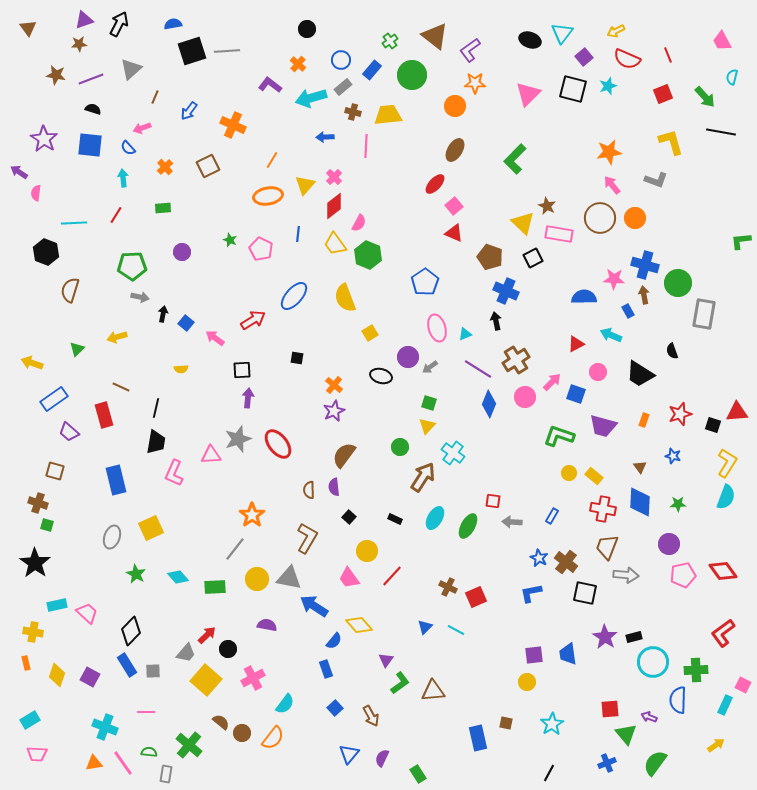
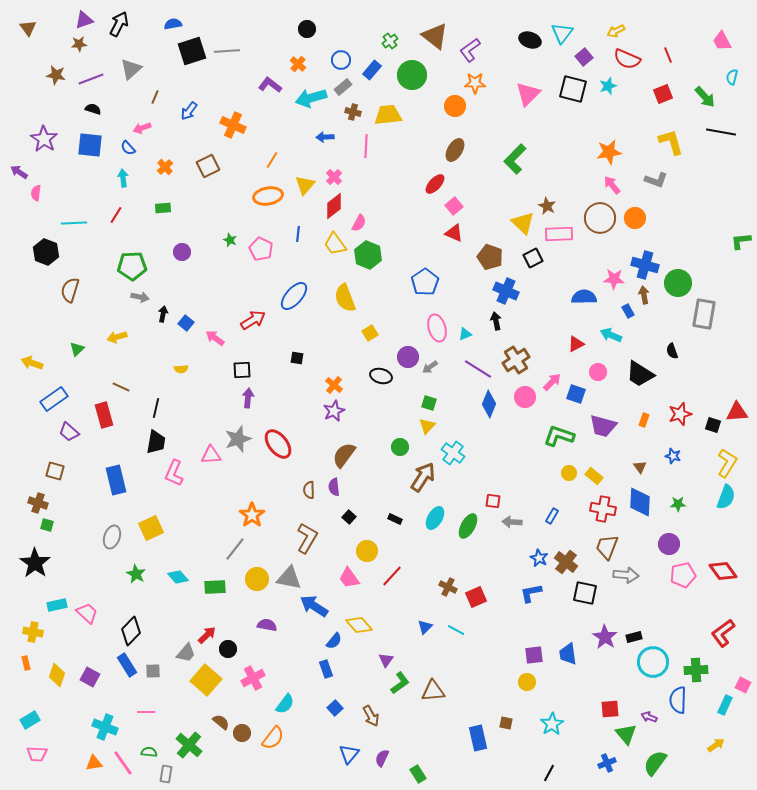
pink rectangle at (559, 234): rotated 12 degrees counterclockwise
